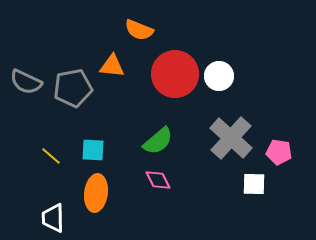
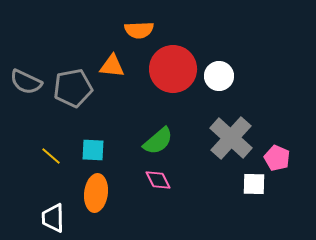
orange semicircle: rotated 24 degrees counterclockwise
red circle: moved 2 px left, 5 px up
pink pentagon: moved 2 px left, 6 px down; rotated 15 degrees clockwise
